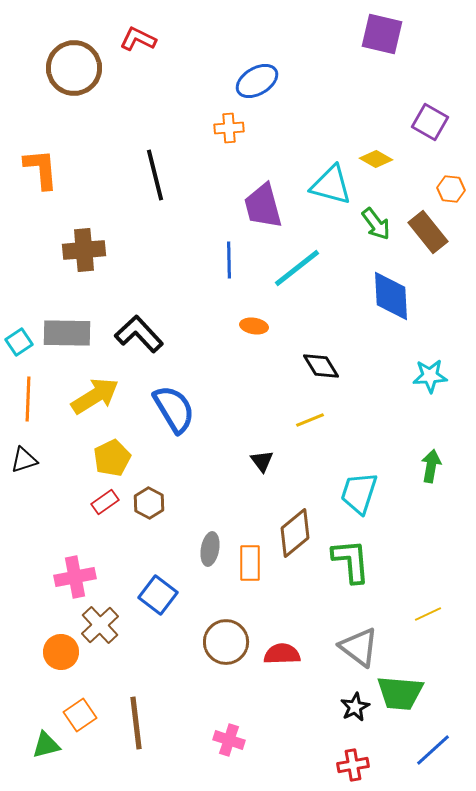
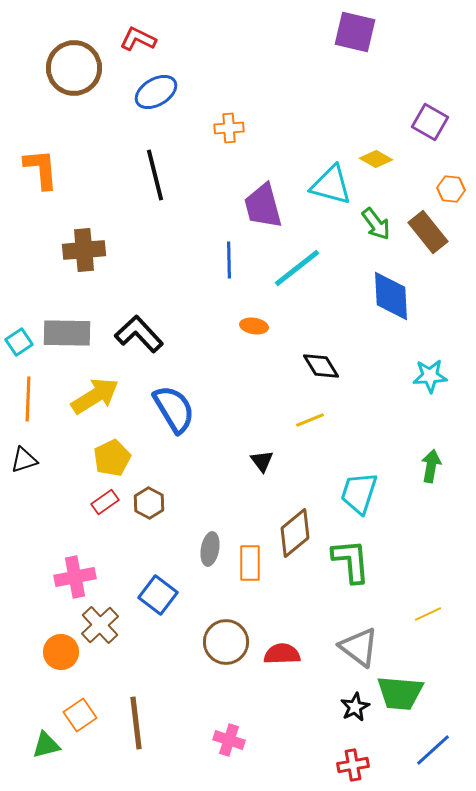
purple square at (382, 34): moved 27 px left, 2 px up
blue ellipse at (257, 81): moved 101 px left, 11 px down
